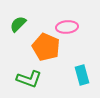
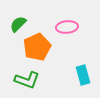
orange pentagon: moved 9 px left; rotated 24 degrees clockwise
cyan rectangle: moved 1 px right
green L-shape: moved 2 px left, 1 px down
